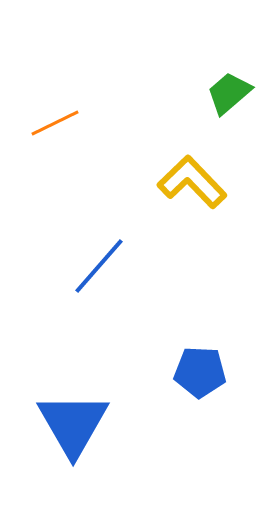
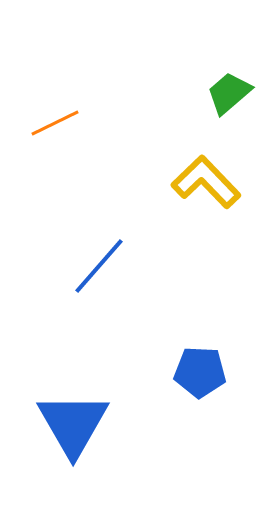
yellow L-shape: moved 14 px right
